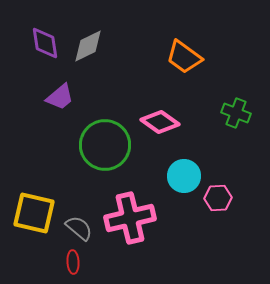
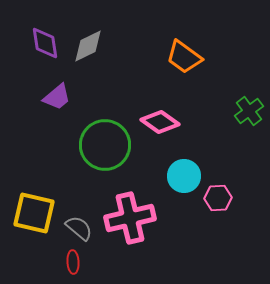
purple trapezoid: moved 3 px left
green cross: moved 13 px right, 2 px up; rotated 32 degrees clockwise
